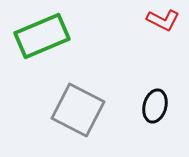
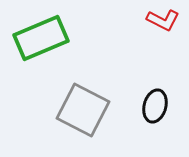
green rectangle: moved 1 px left, 2 px down
gray square: moved 5 px right
